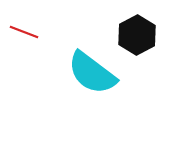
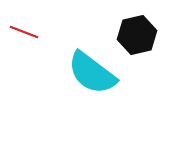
black hexagon: rotated 15 degrees clockwise
